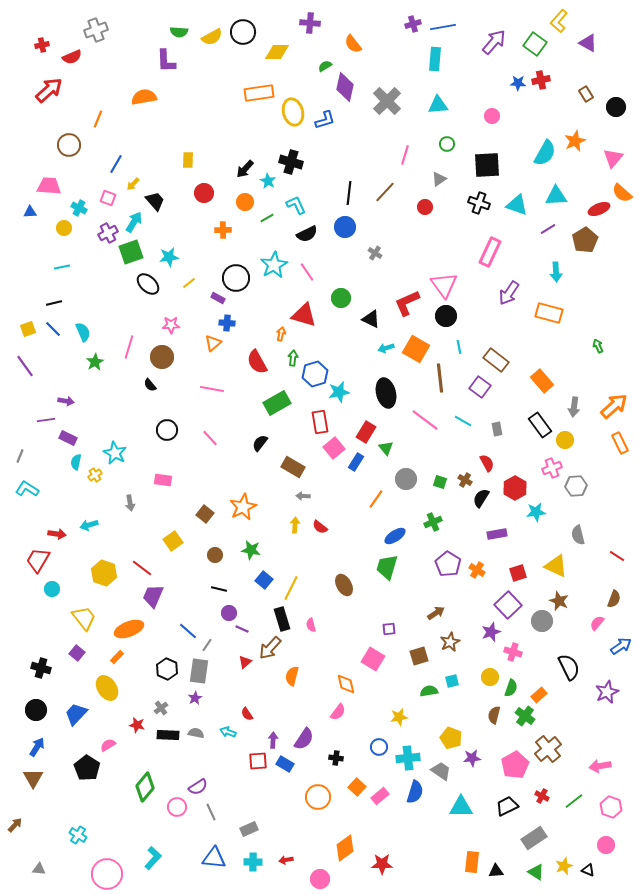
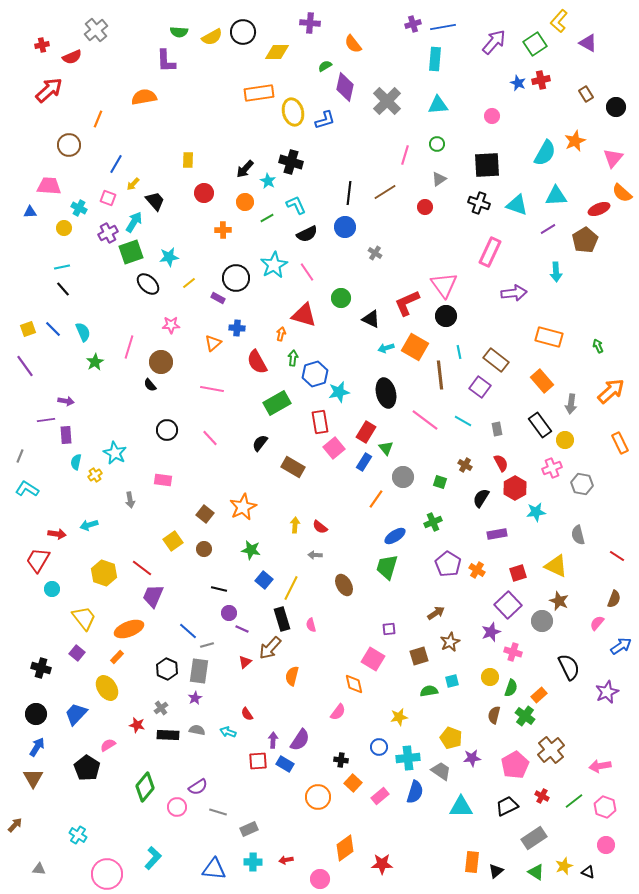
gray cross at (96, 30): rotated 20 degrees counterclockwise
green square at (535, 44): rotated 20 degrees clockwise
blue star at (518, 83): rotated 21 degrees clockwise
green circle at (447, 144): moved 10 px left
brown line at (385, 192): rotated 15 degrees clockwise
purple arrow at (509, 293): moved 5 px right; rotated 130 degrees counterclockwise
black line at (54, 303): moved 9 px right, 14 px up; rotated 63 degrees clockwise
orange rectangle at (549, 313): moved 24 px down
blue cross at (227, 323): moved 10 px right, 5 px down
cyan line at (459, 347): moved 5 px down
orange square at (416, 349): moved 1 px left, 2 px up
brown circle at (162, 357): moved 1 px left, 5 px down
brown line at (440, 378): moved 3 px up
orange arrow at (614, 406): moved 3 px left, 15 px up
gray arrow at (574, 407): moved 3 px left, 3 px up
purple rectangle at (68, 438): moved 2 px left, 3 px up; rotated 60 degrees clockwise
blue rectangle at (356, 462): moved 8 px right
red semicircle at (487, 463): moved 14 px right
gray circle at (406, 479): moved 3 px left, 2 px up
brown cross at (465, 480): moved 15 px up
gray hexagon at (576, 486): moved 6 px right, 2 px up; rotated 15 degrees clockwise
gray arrow at (303, 496): moved 12 px right, 59 px down
gray arrow at (130, 503): moved 3 px up
brown circle at (215, 555): moved 11 px left, 6 px up
gray line at (207, 645): rotated 40 degrees clockwise
orange diamond at (346, 684): moved 8 px right
black circle at (36, 710): moved 4 px down
gray semicircle at (196, 733): moved 1 px right, 3 px up
purple semicircle at (304, 739): moved 4 px left, 1 px down
brown cross at (548, 749): moved 3 px right, 1 px down
black cross at (336, 758): moved 5 px right, 2 px down
orange square at (357, 787): moved 4 px left, 4 px up
pink hexagon at (611, 807): moved 6 px left
gray line at (211, 812): moved 7 px right; rotated 48 degrees counterclockwise
blue triangle at (214, 858): moved 11 px down
black triangle at (588, 870): moved 2 px down
black triangle at (496, 871): rotated 35 degrees counterclockwise
